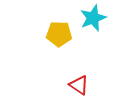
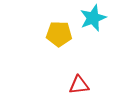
red triangle: rotated 40 degrees counterclockwise
